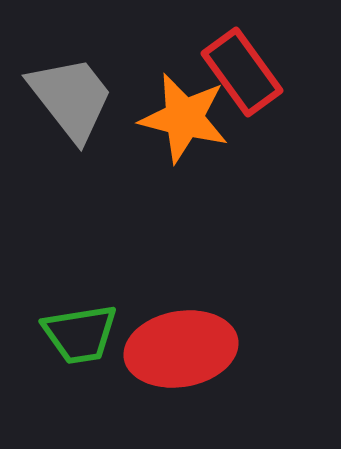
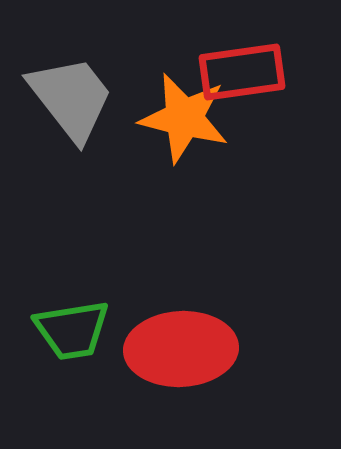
red rectangle: rotated 62 degrees counterclockwise
green trapezoid: moved 8 px left, 4 px up
red ellipse: rotated 7 degrees clockwise
